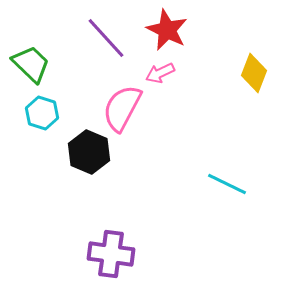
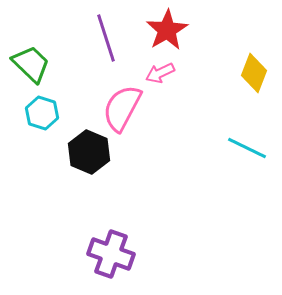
red star: rotated 15 degrees clockwise
purple line: rotated 24 degrees clockwise
cyan line: moved 20 px right, 36 px up
purple cross: rotated 12 degrees clockwise
